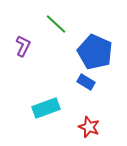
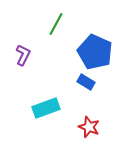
green line: rotated 75 degrees clockwise
purple L-shape: moved 9 px down
